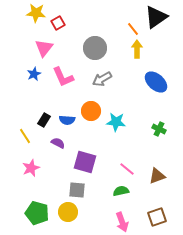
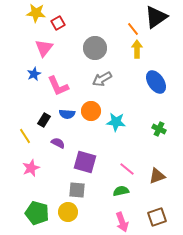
pink L-shape: moved 5 px left, 9 px down
blue ellipse: rotated 15 degrees clockwise
blue semicircle: moved 6 px up
